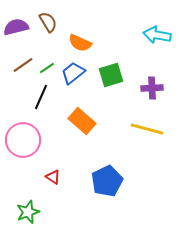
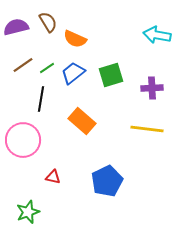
orange semicircle: moved 5 px left, 4 px up
black line: moved 2 px down; rotated 15 degrees counterclockwise
yellow line: rotated 8 degrees counterclockwise
red triangle: rotated 21 degrees counterclockwise
